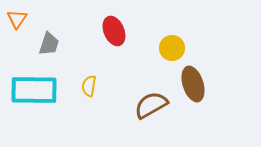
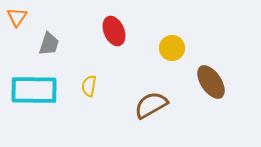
orange triangle: moved 2 px up
brown ellipse: moved 18 px right, 2 px up; rotated 16 degrees counterclockwise
